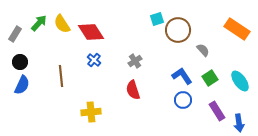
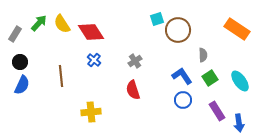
gray semicircle: moved 5 px down; rotated 40 degrees clockwise
